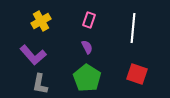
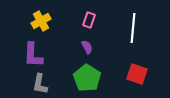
purple L-shape: rotated 44 degrees clockwise
